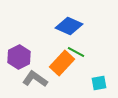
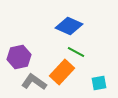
purple hexagon: rotated 15 degrees clockwise
orange rectangle: moved 9 px down
gray L-shape: moved 1 px left, 3 px down
